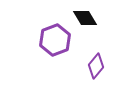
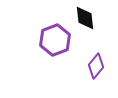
black diamond: rotated 25 degrees clockwise
